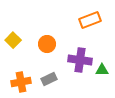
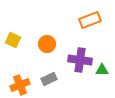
yellow square: rotated 21 degrees counterclockwise
orange cross: moved 1 px left, 3 px down; rotated 12 degrees counterclockwise
